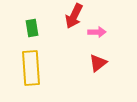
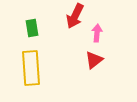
red arrow: moved 1 px right
pink arrow: moved 1 px down; rotated 84 degrees counterclockwise
red triangle: moved 4 px left, 3 px up
